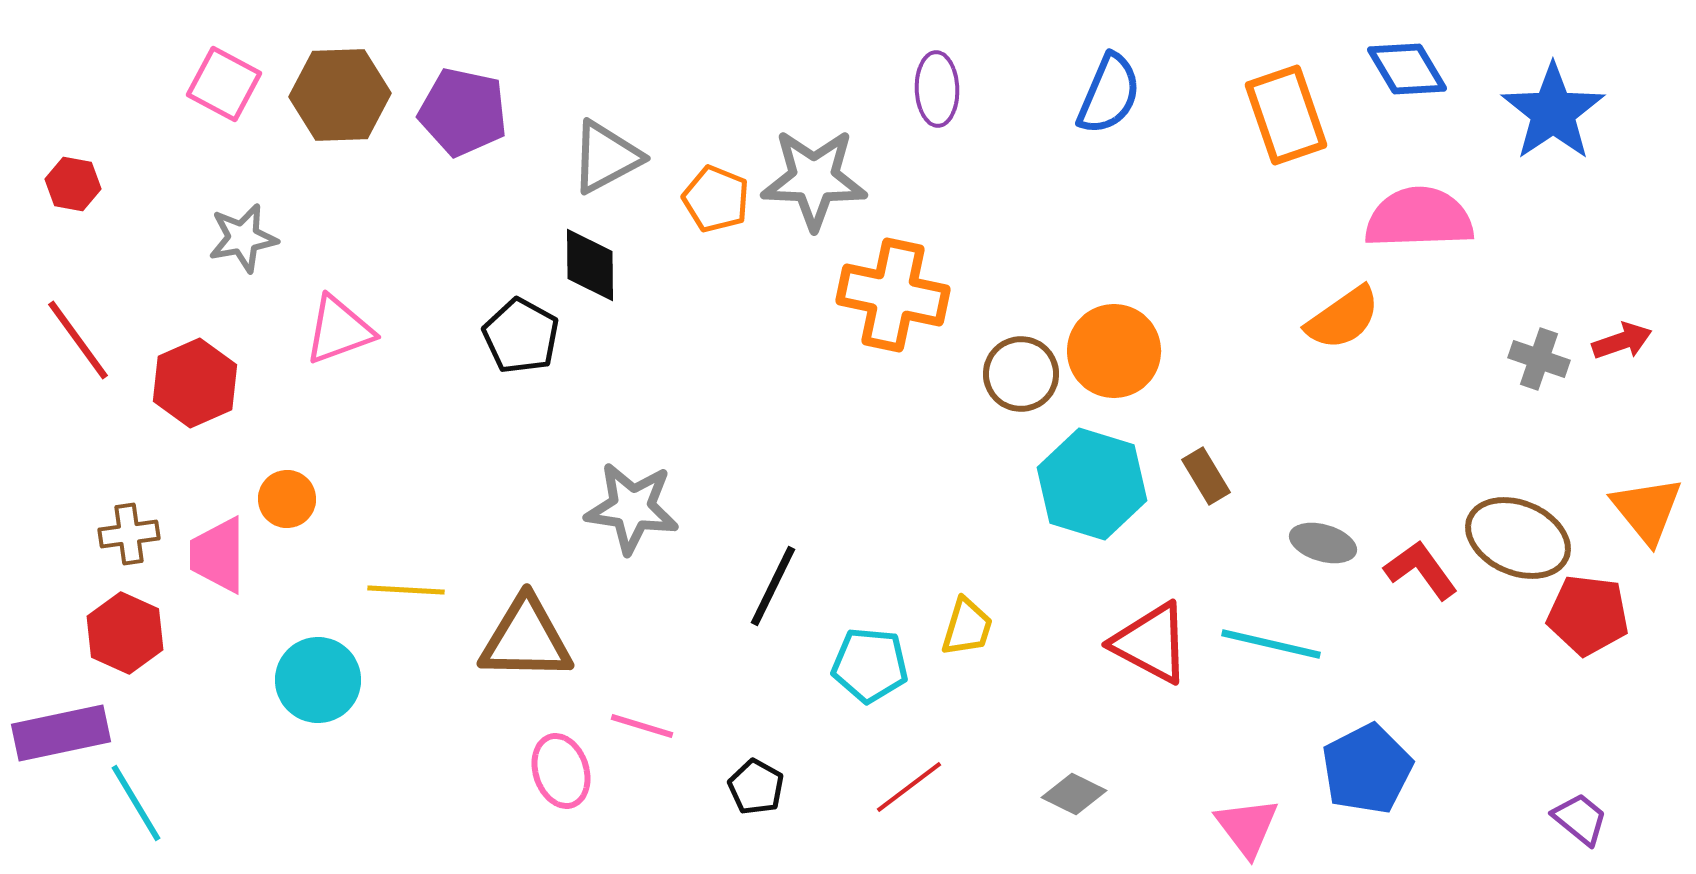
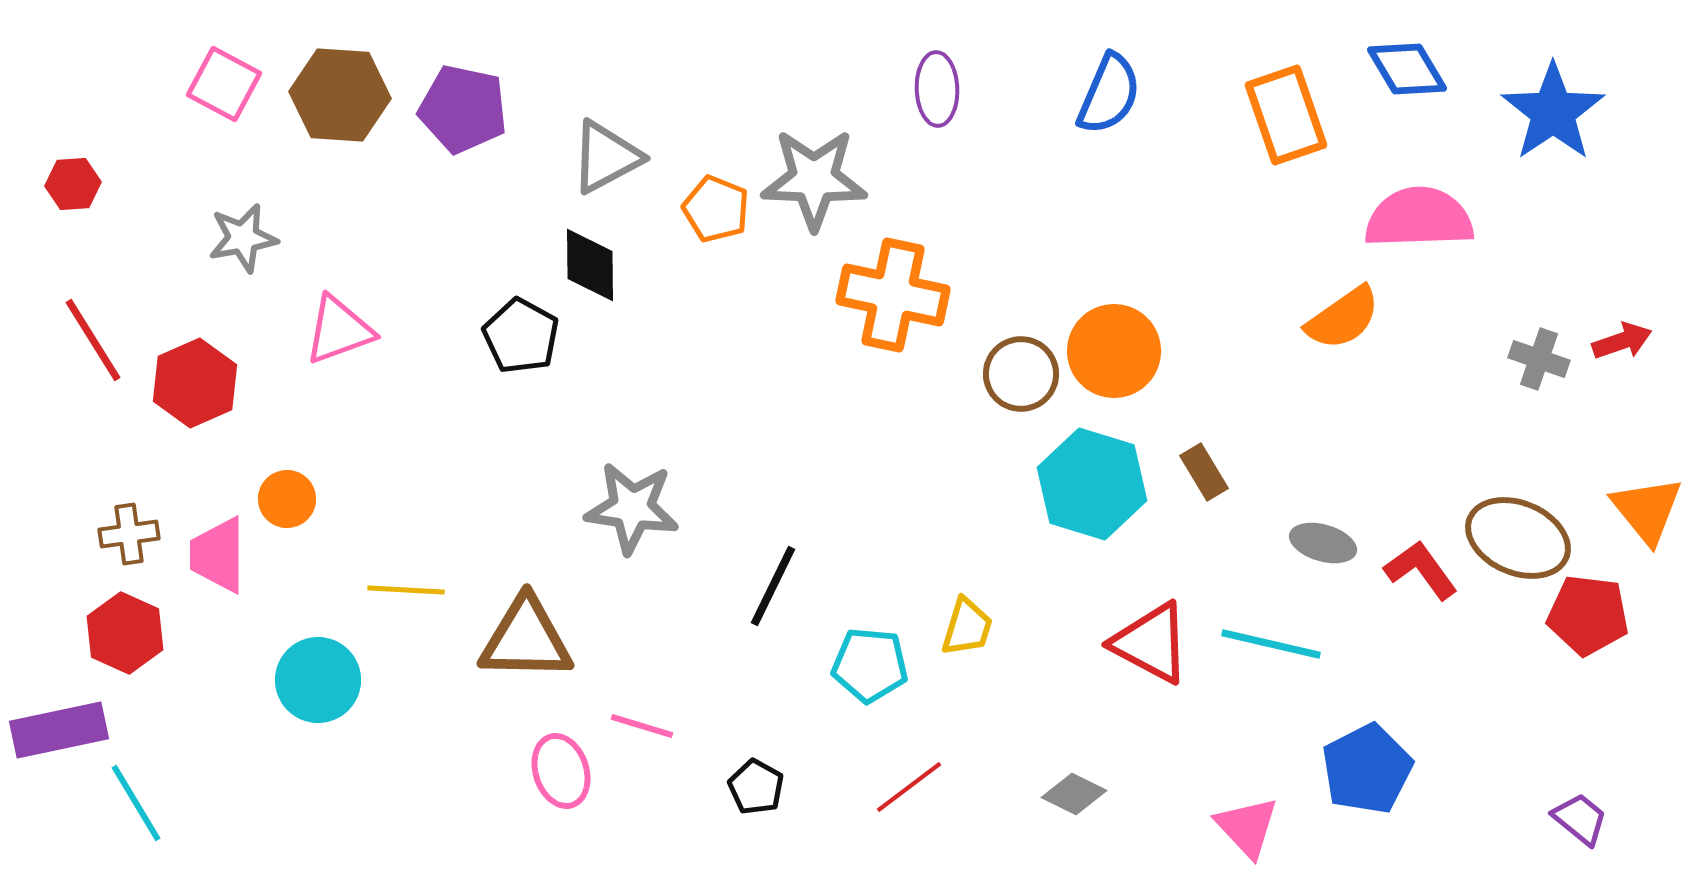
brown hexagon at (340, 95): rotated 6 degrees clockwise
purple pentagon at (463, 112): moved 3 px up
red hexagon at (73, 184): rotated 14 degrees counterclockwise
orange pentagon at (716, 199): moved 10 px down
red line at (78, 340): moved 15 px right; rotated 4 degrees clockwise
brown rectangle at (1206, 476): moved 2 px left, 4 px up
purple rectangle at (61, 733): moved 2 px left, 3 px up
pink triangle at (1247, 827): rotated 6 degrees counterclockwise
